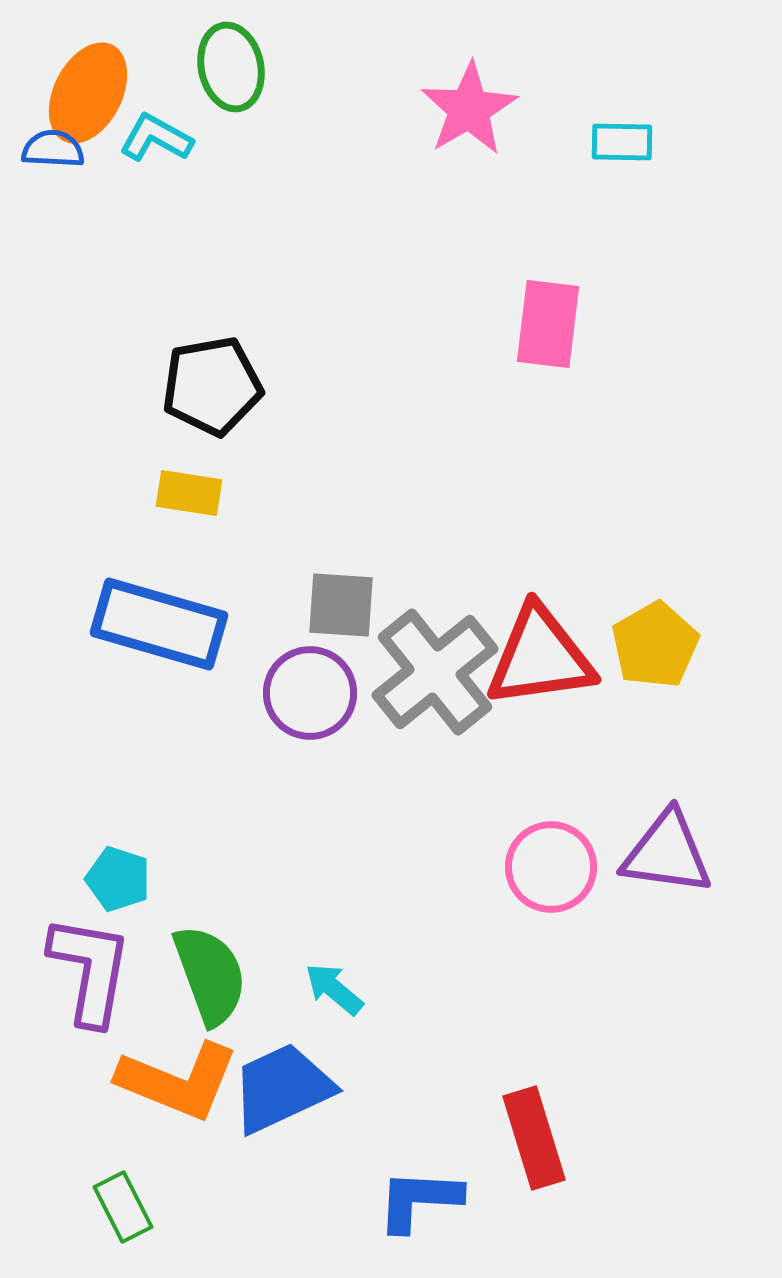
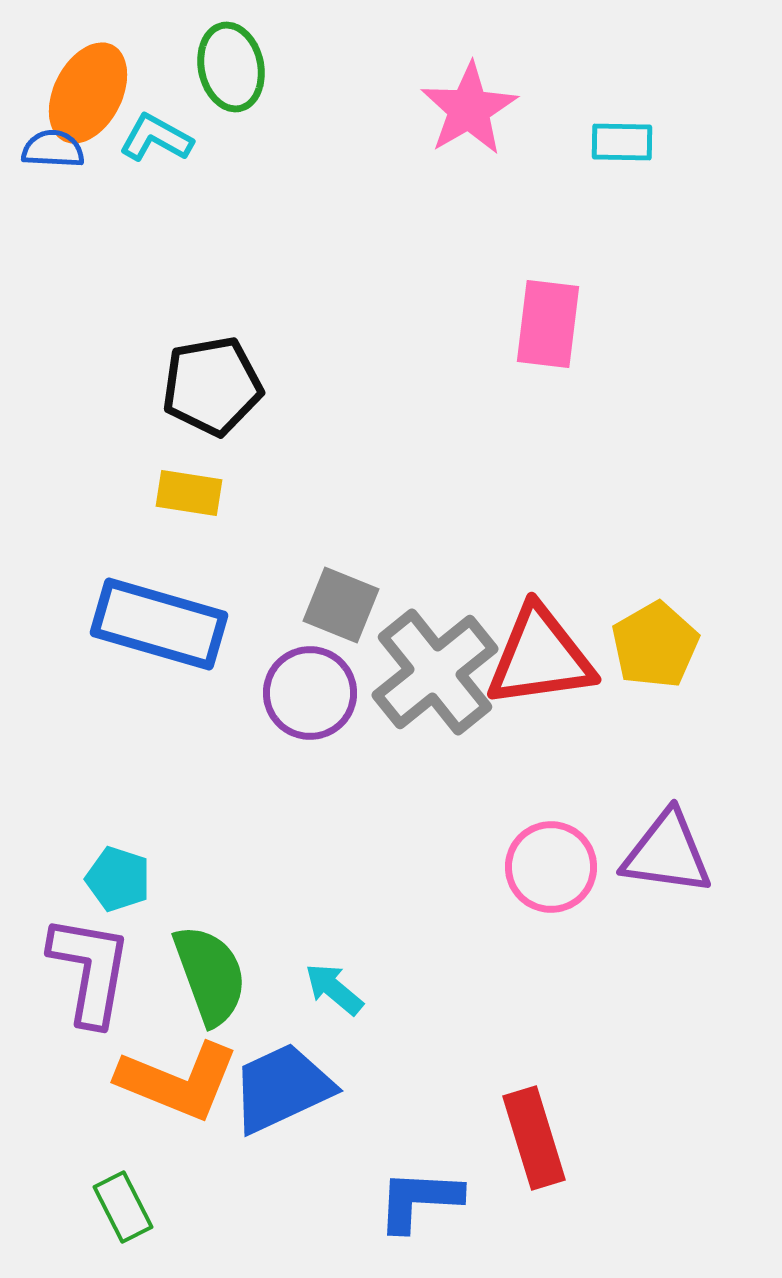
gray square: rotated 18 degrees clockwise
